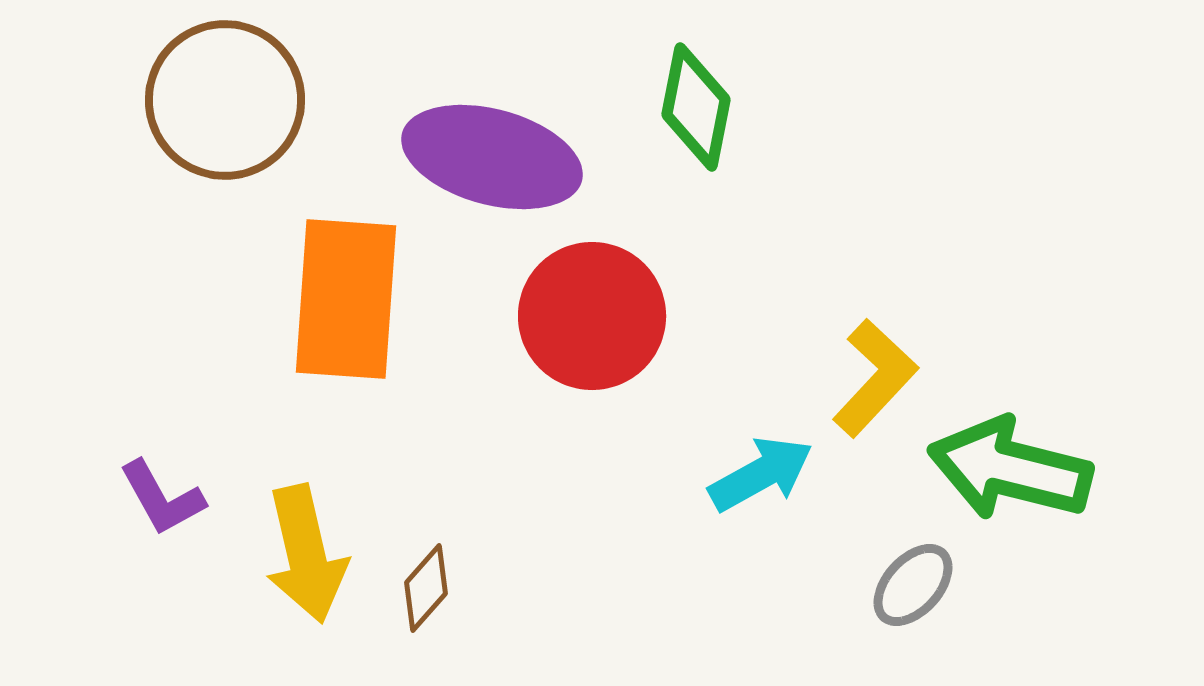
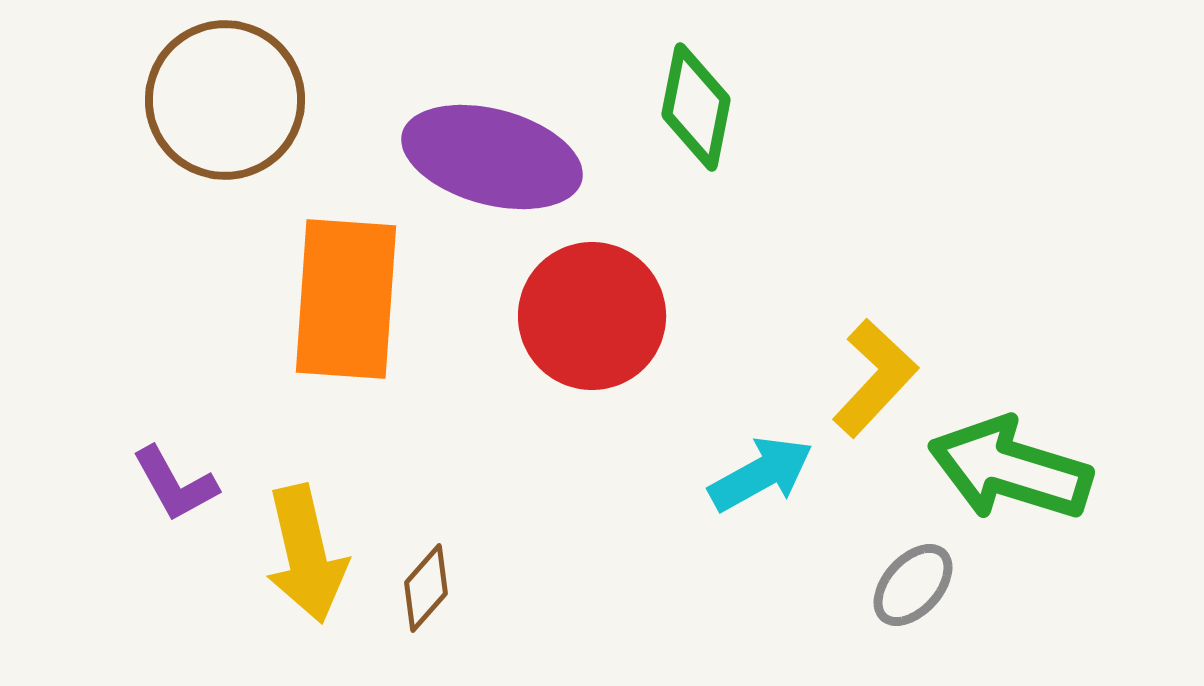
green arrow: rotated 3 degrees clockwise
purple L-shape: moved 13 px right, 14 px up
